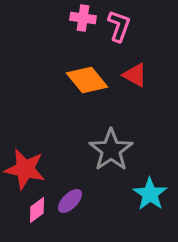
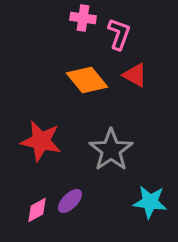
pink L-shape: moved 8 px down
red star: moved 16 px right, 28 px up
cyan star: moved 8 px down; rotated 28 degrees counterclockwise
pink diamond: rotated 8 degrees clockwise
